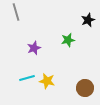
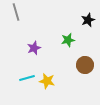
brown circle: moved 23 px up
